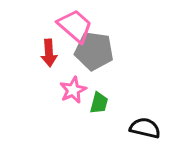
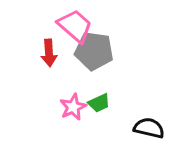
pink star: moved 17 px down
green trapezoid: rotated 50 degrees clockwise
black semicircle: moved 4 px right
